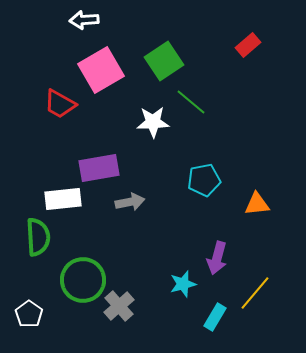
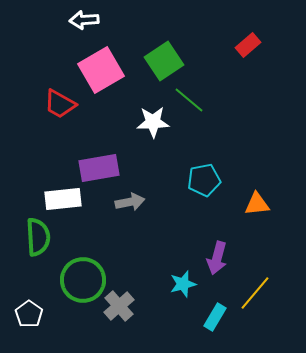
green line: moved 2 px left, 2 px up
